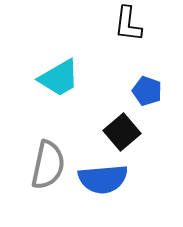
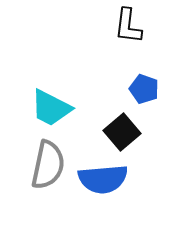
black L-shape: moved 2 px down
cyan trapezoid: moved 8 px left, 30 px down; rotated 57 degrees clockwise
blue pentagon: moved 3 px left, 2 px up
